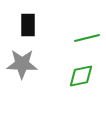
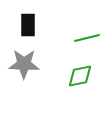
gray star: moved 2 px right
green diamond: moved 1 px left
